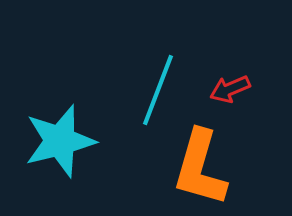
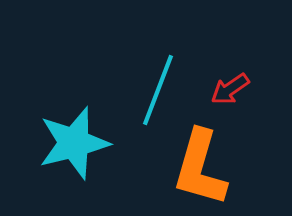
red arrow: rotated 12 degrees counterclockwise
cyan star: moved 14 px right, 2 px down
